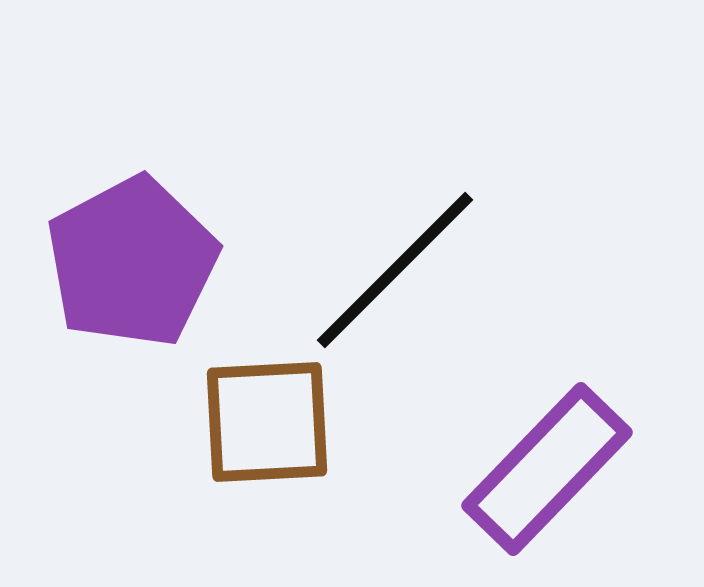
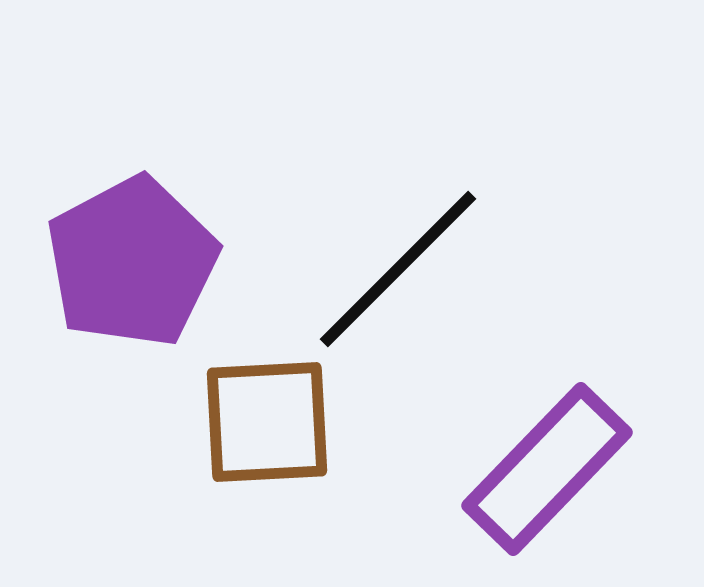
black line: moved 3 px right, 1 px up
